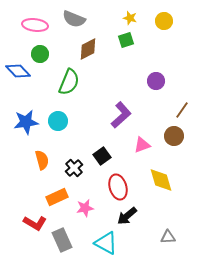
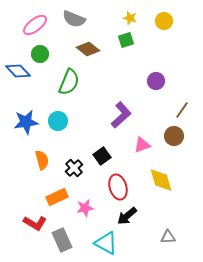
pink ellipse: rotated 45 degrees counterclockwise
brown diamond: rotated 65 degrees clockwise
